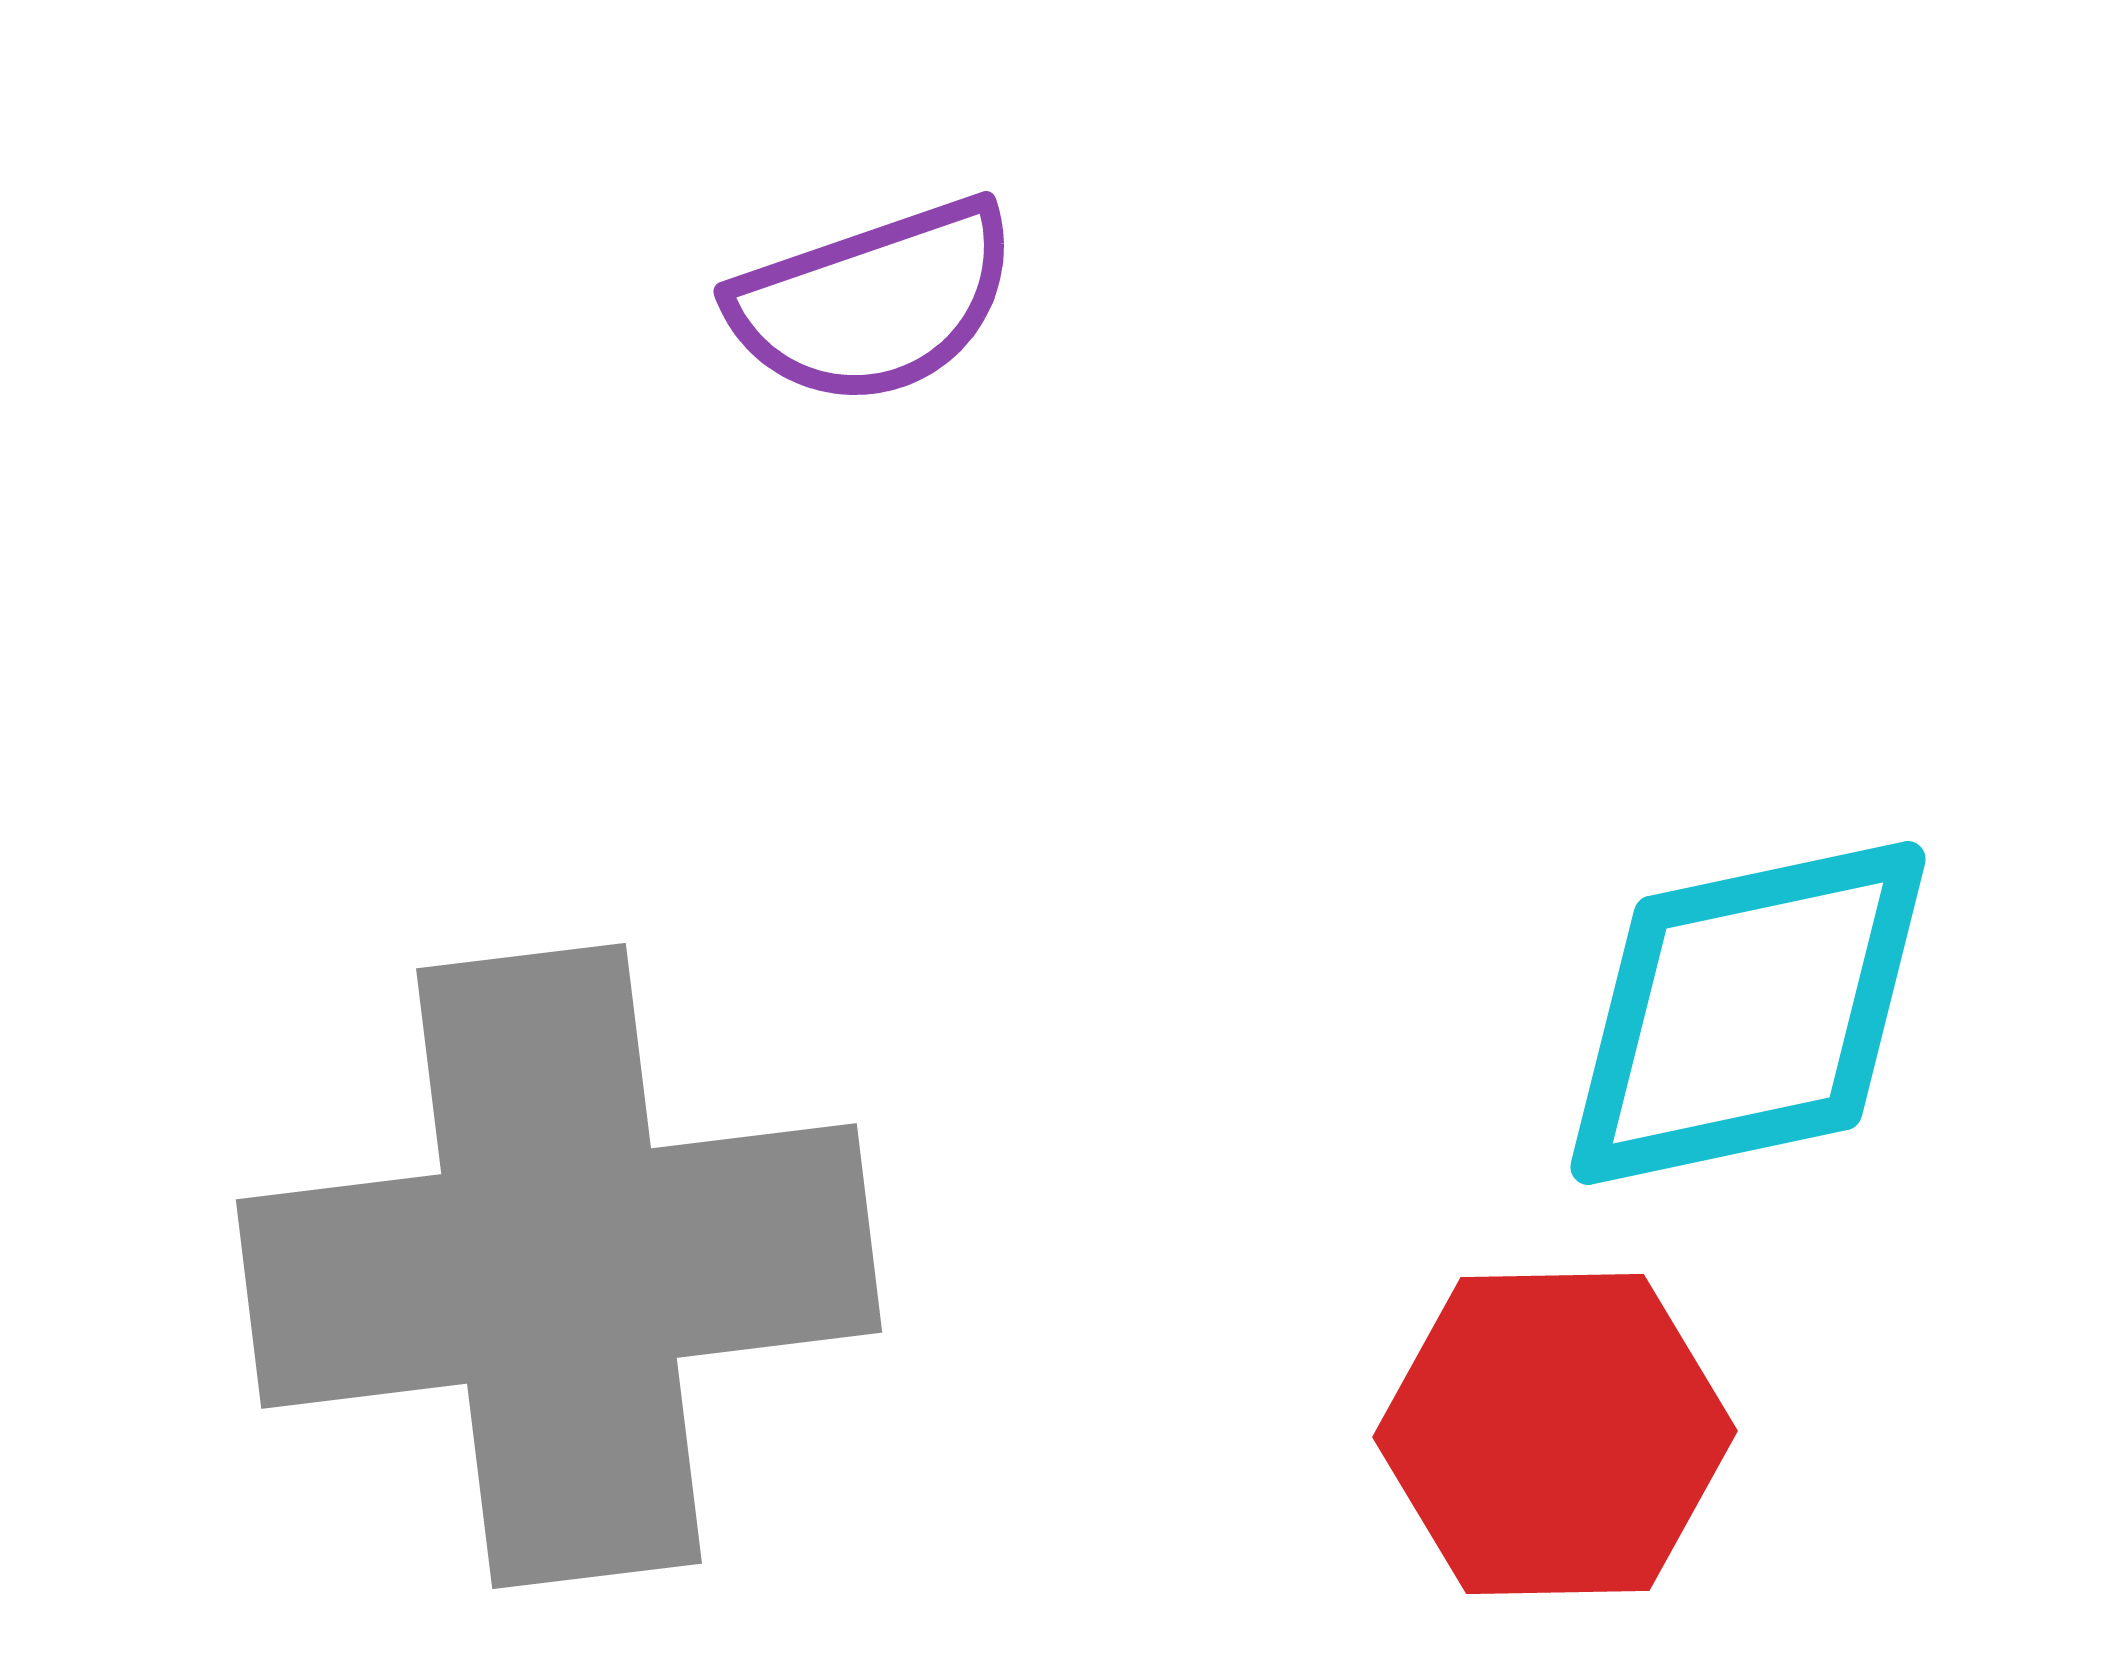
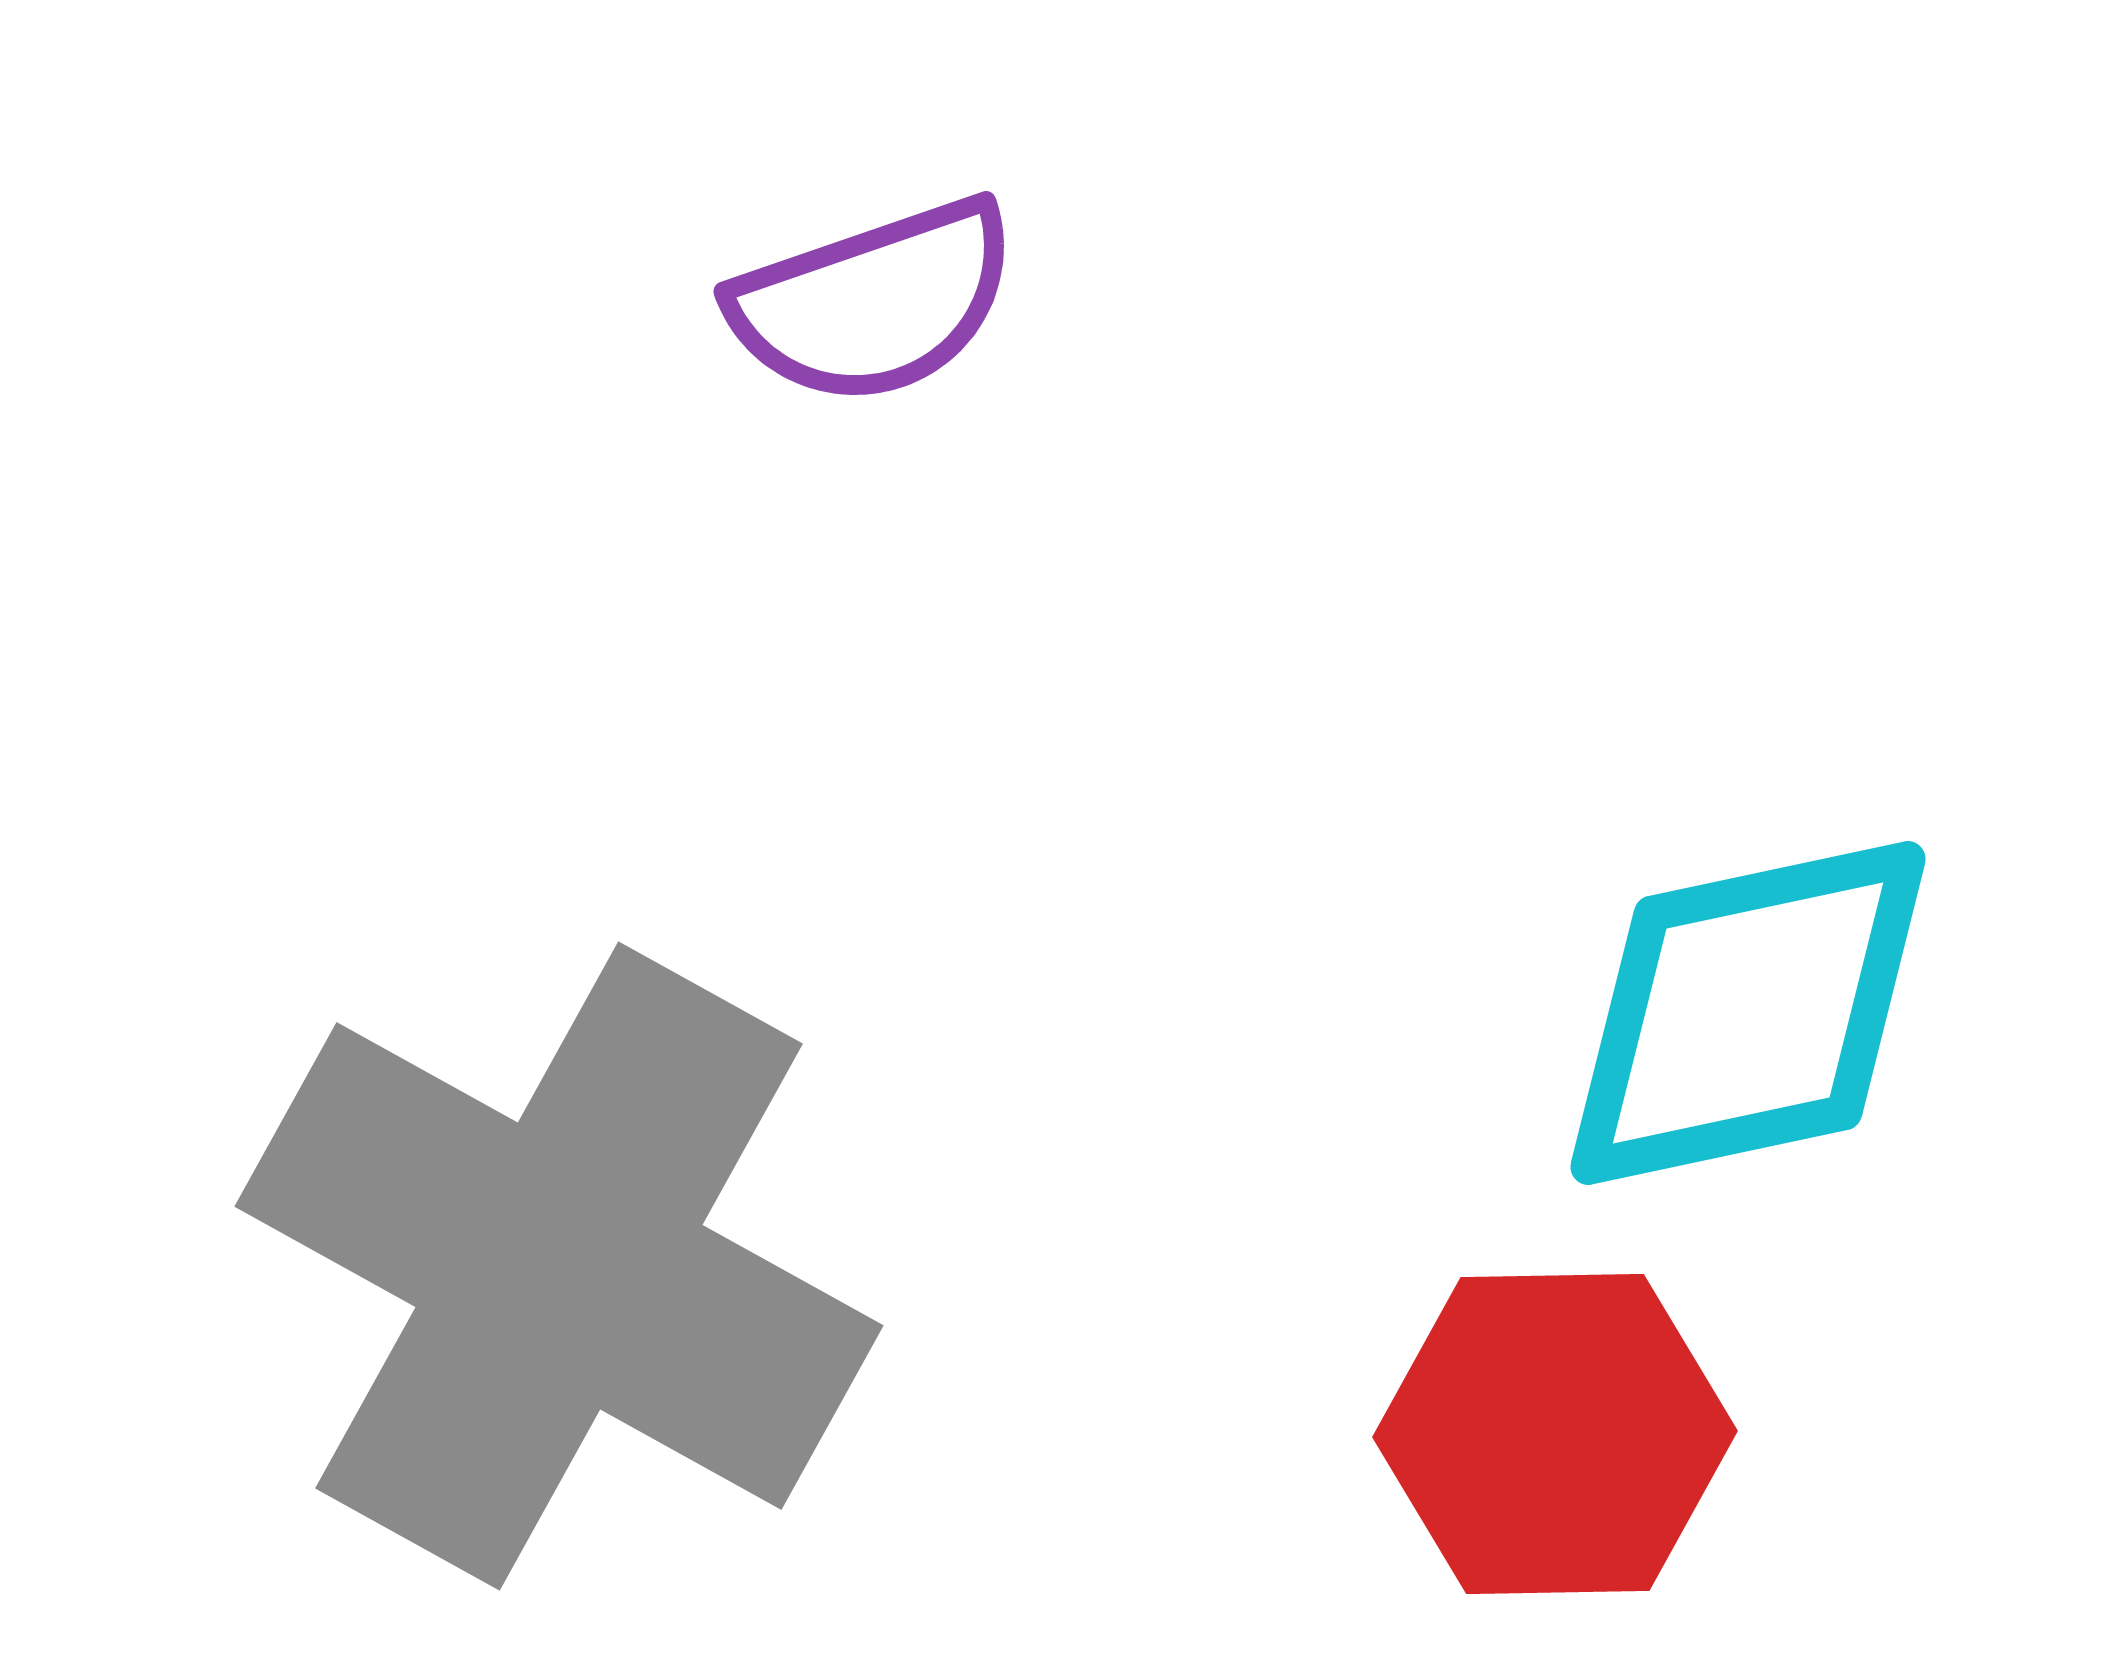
gray cross: rotated 36 degrees clockwise
